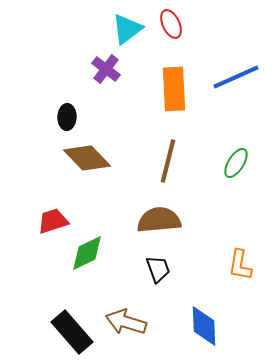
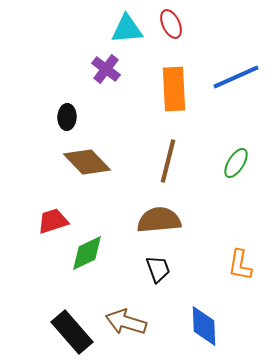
cyan triangle: rotated 32 degrees clockwise
brown diamond: moved 4 px down
